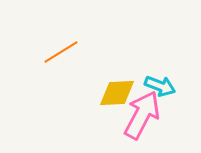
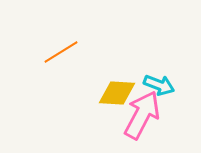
cyan arrow: moved 1 px left, 1 px up
yellow diamond: rotated 6 degrees clockwise
